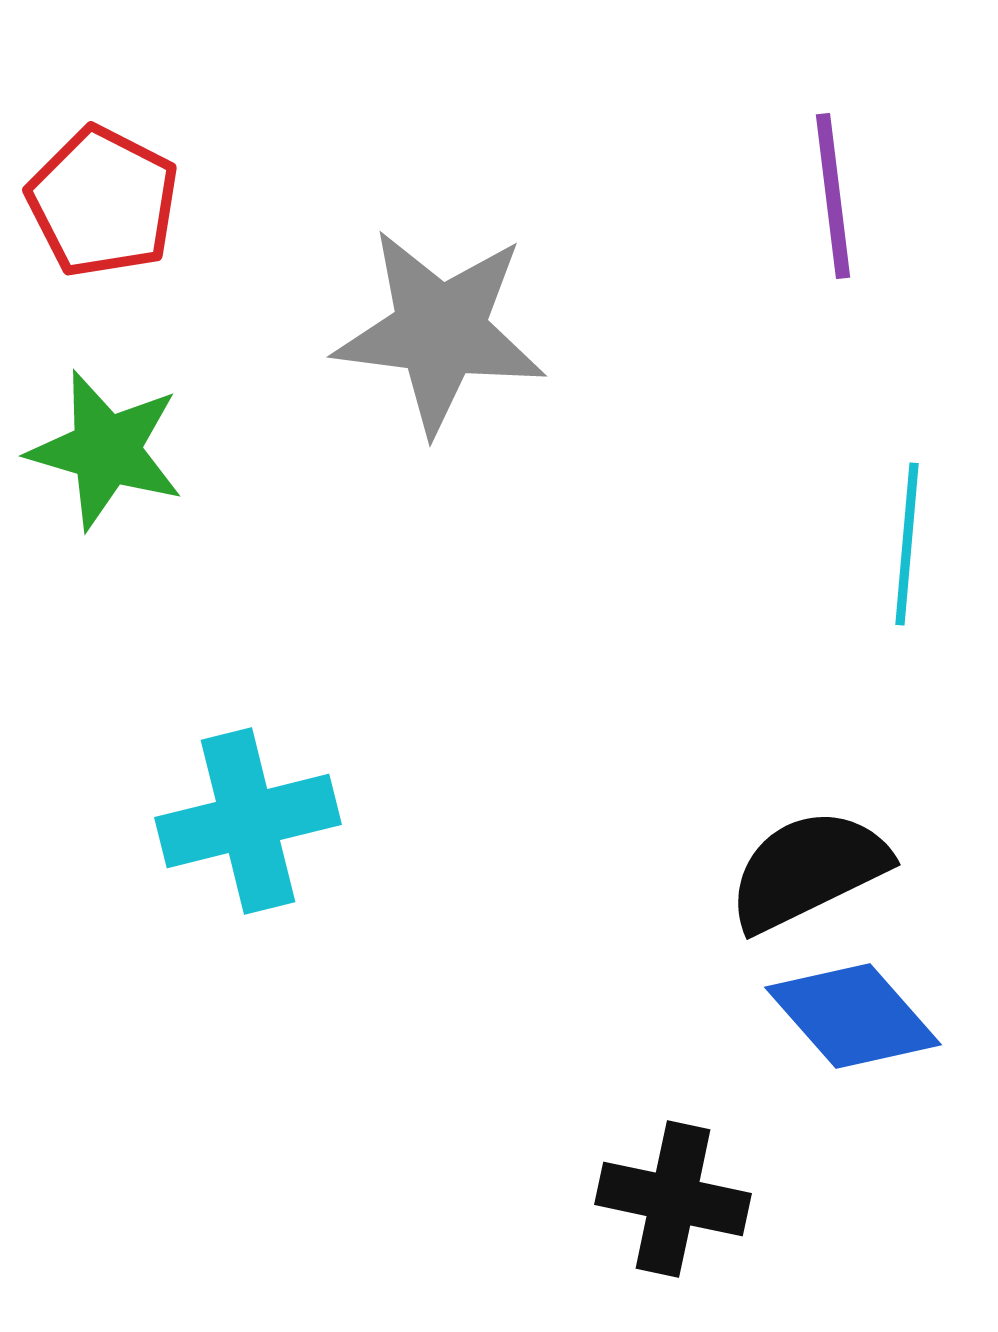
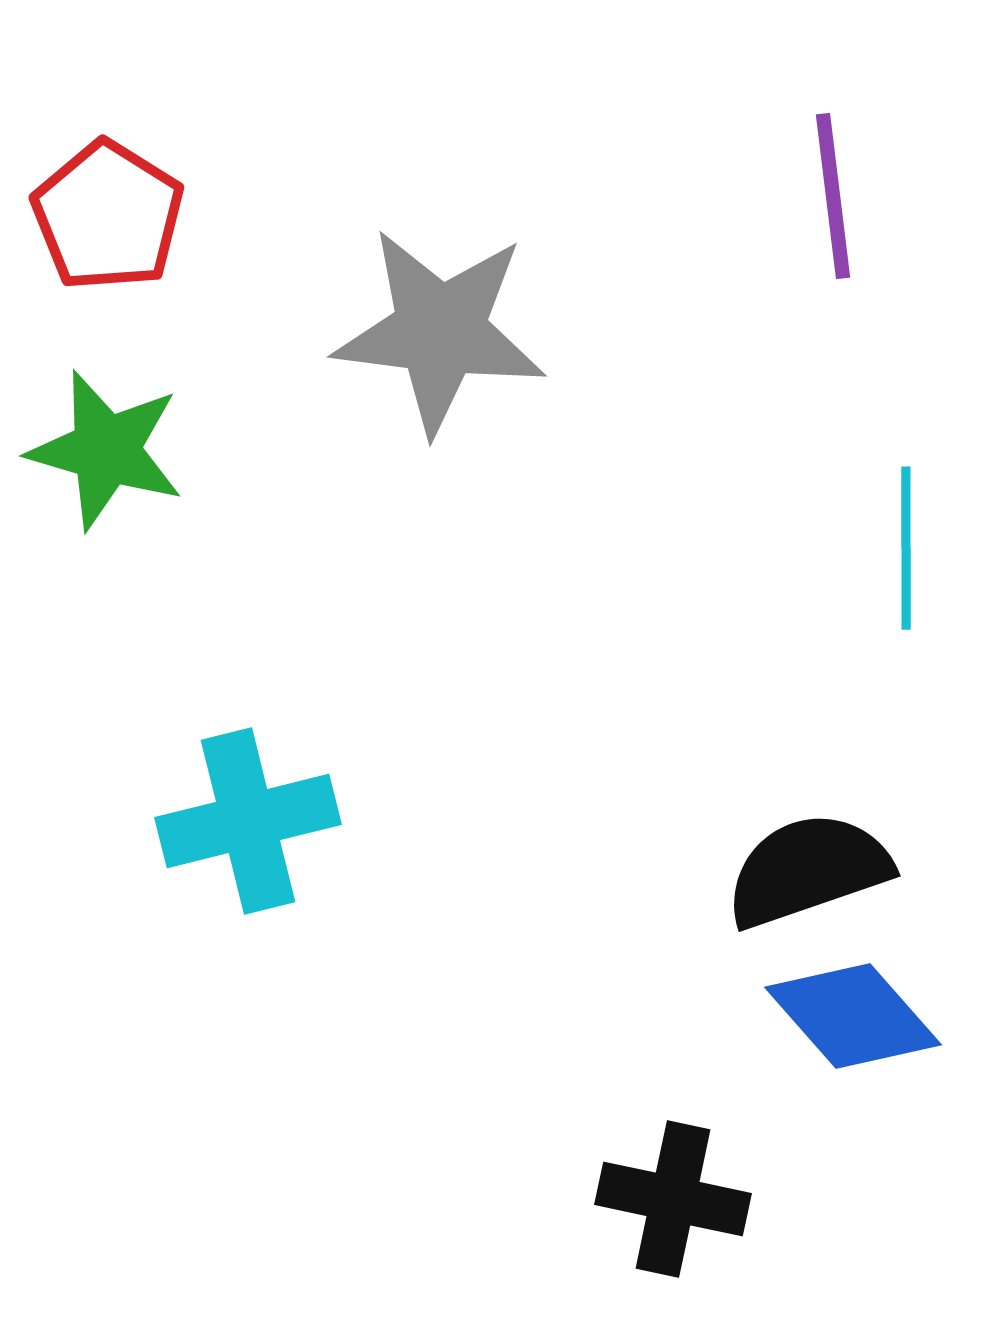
red pentagon: moved 5 px right, 14 px down; rotated 5 degrees clockwise
cyan line: moved 1 px left, 4 px down; rotated 5 degrees counterclockwise
black semicircle: rotated 7 degrees clockwise
